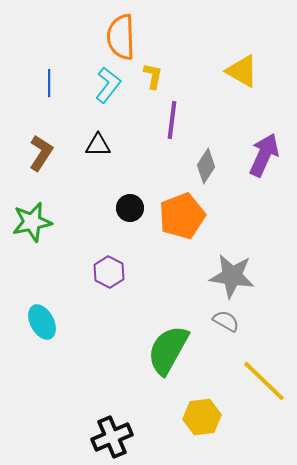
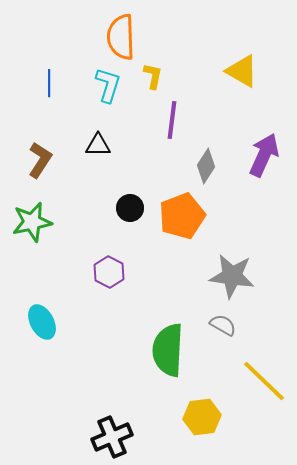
cyan L-shape: rotated 21 degrees counterclockwise
brown L-shape: moved 1 px left, 7 px down
gray semicircle: moved 3 px left, 4 px down
green semicircle: rotated 26 degrees counterclockwise
